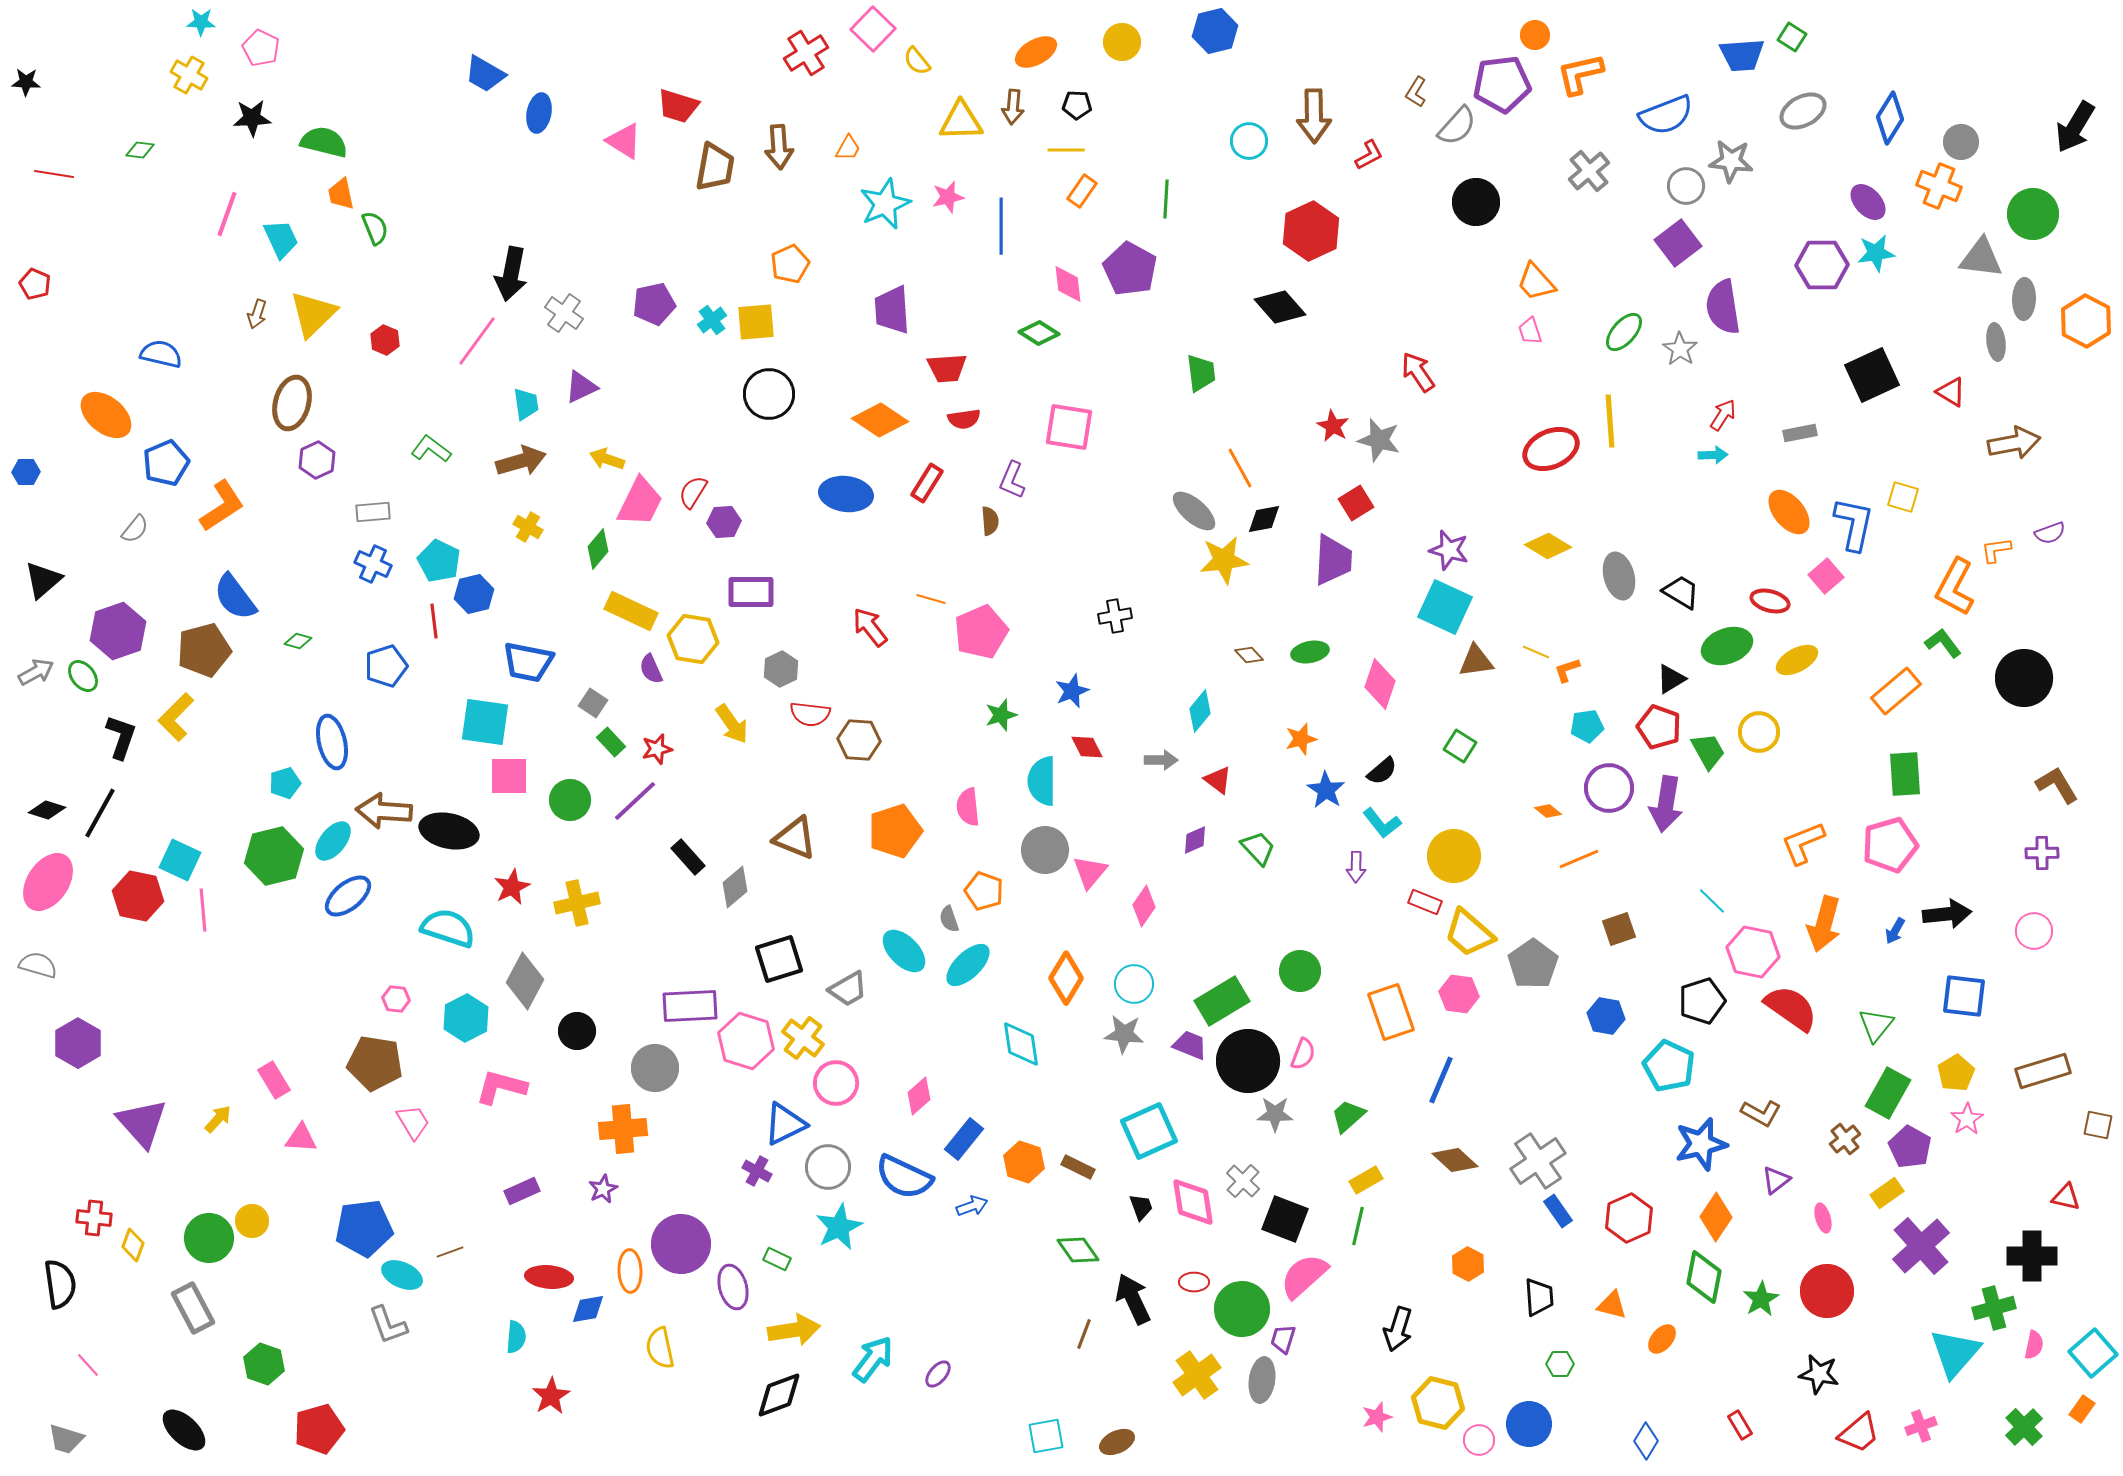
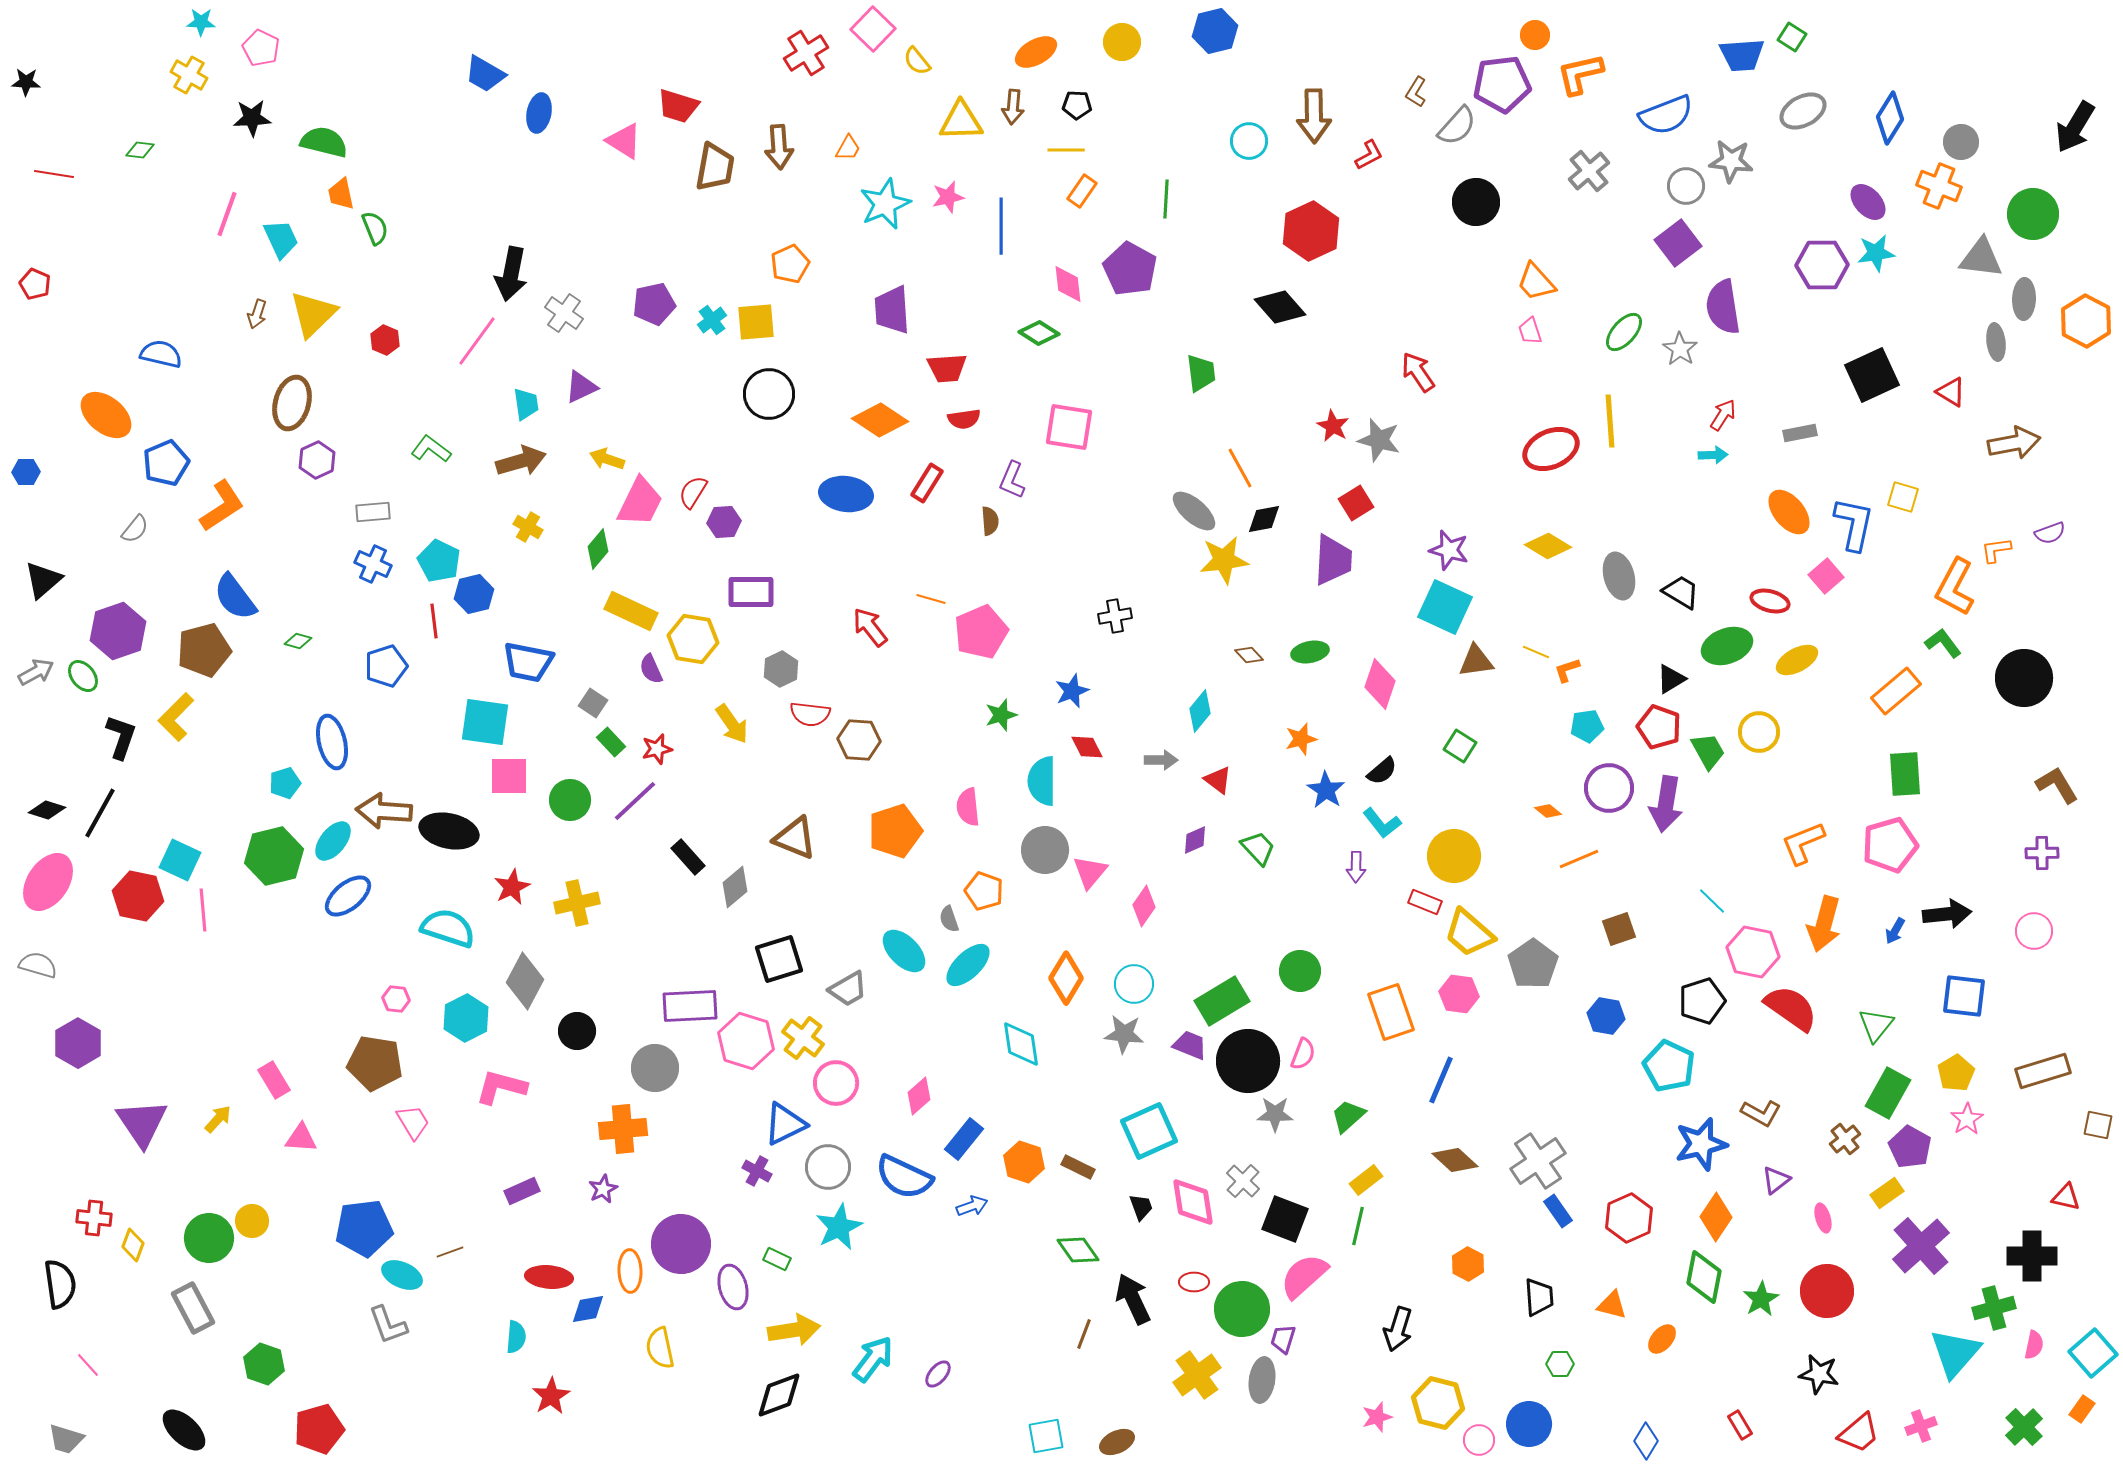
purple triangle at (142, 1123): rotated 8 degrees clockwise
yellow rectangle at (1366, 1180): rotated 8 degrees counterclockwise
